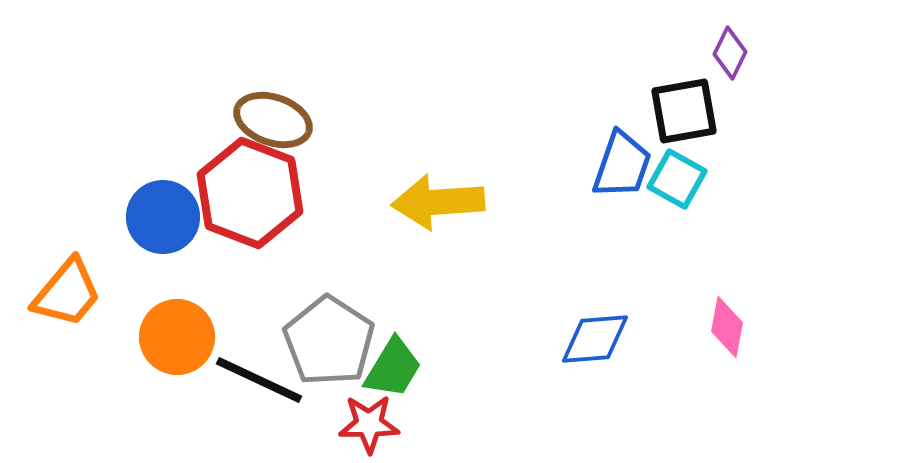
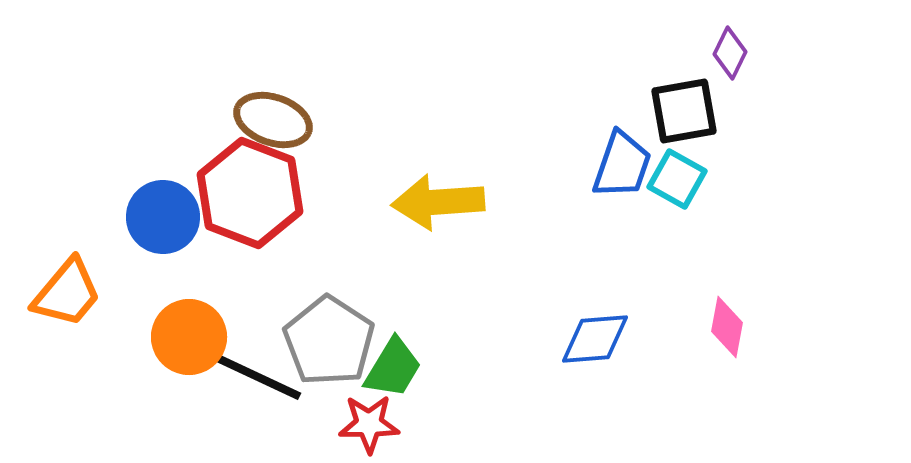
orange circle: moved 12 px right
black line: moved 1 px left, 3 px up
